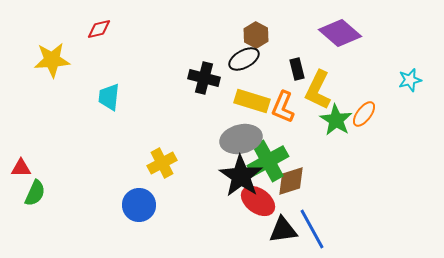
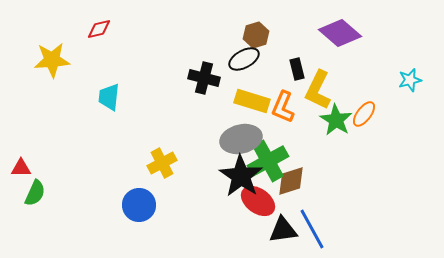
brown hexagon: rotated 15 degrees clockwise
